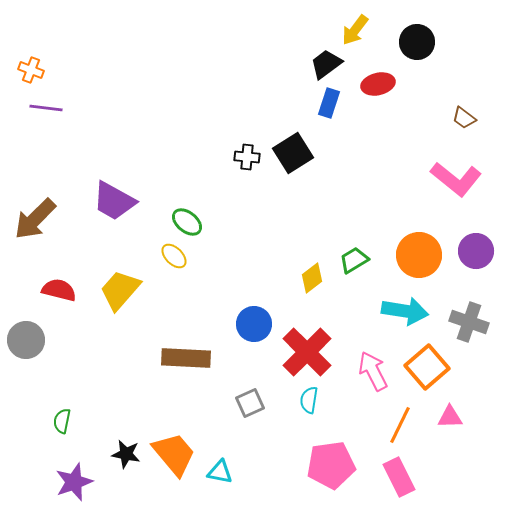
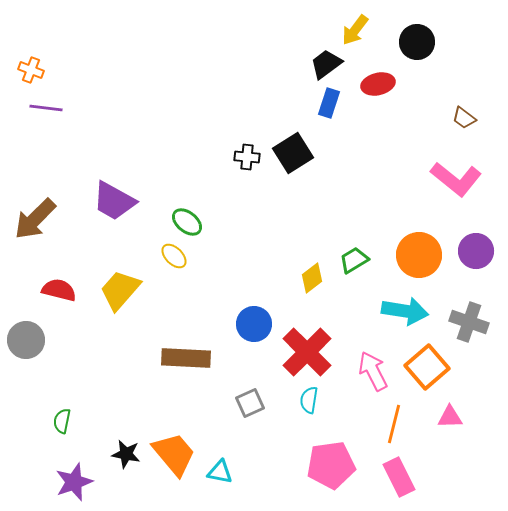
orange line: moved 6 px left, 1 px up; rotated 12 degrees counterclockwise
